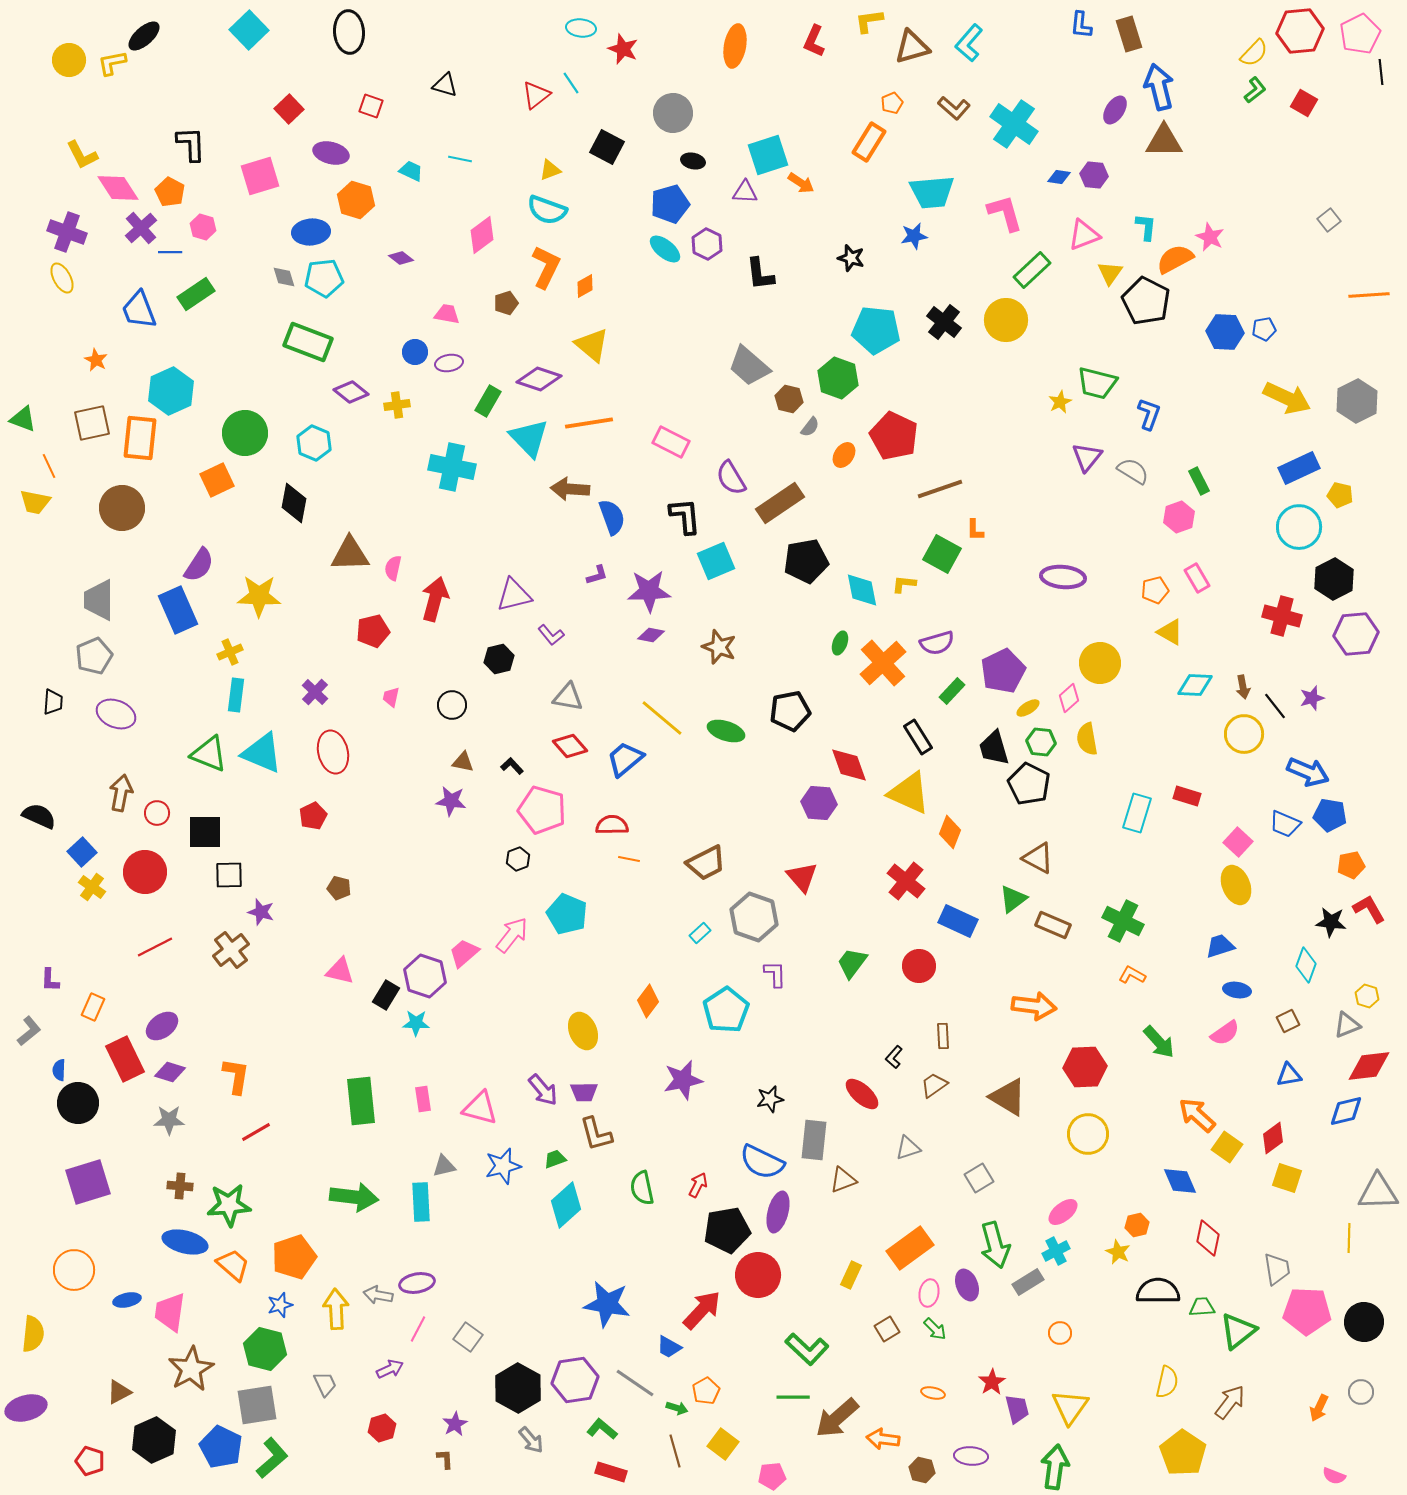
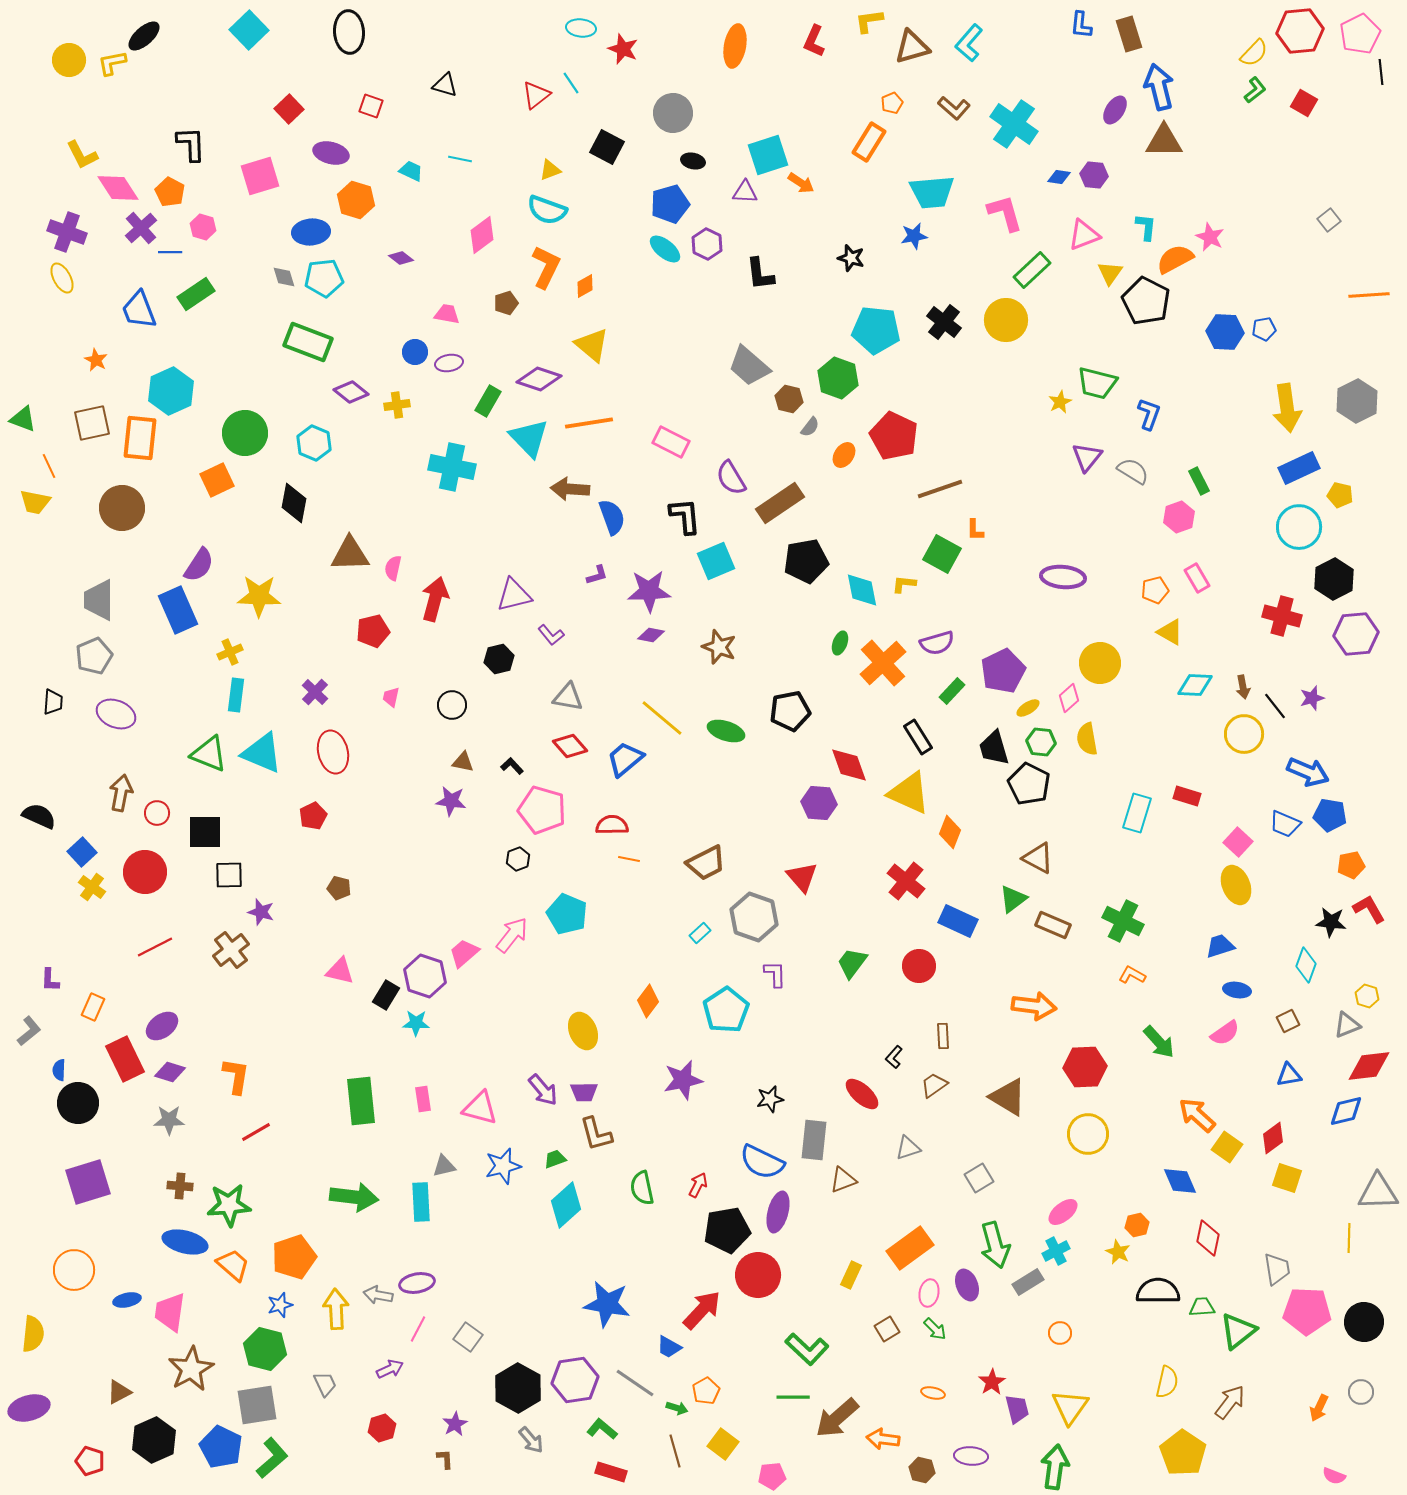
yellow arrow at (1287, 398): moved 10 px down; rotated 57 degrees clockwise
purple ellipse at (26, 1408): moved 3 px right
